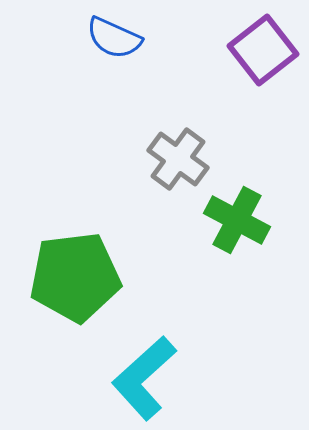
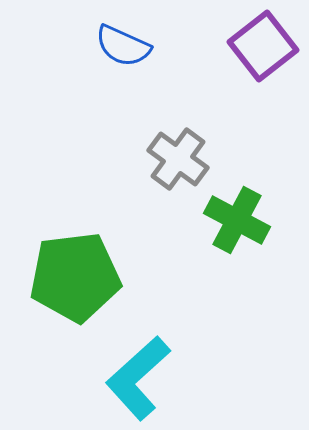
blue semicircle: moved 9 px right, 8 px down
purple square: moved 4 px up
cyan L-shape: moved 6 px left
